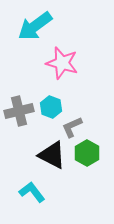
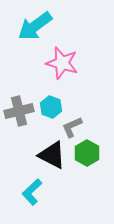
cyan L-shape: rotated 96 degrees counterclockwise
